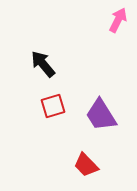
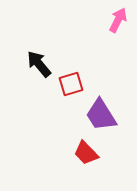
black arrow: moved 4 px left
red square: moved 18 px right, 22 px up
red trapezoid: moved 12 px up
